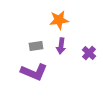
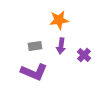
gray rectangle: moved 1 px left
purple cross: moved 5 px left, 2 px down
